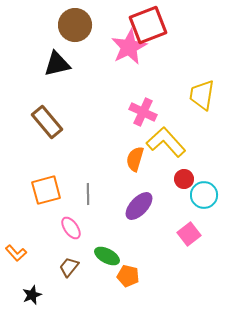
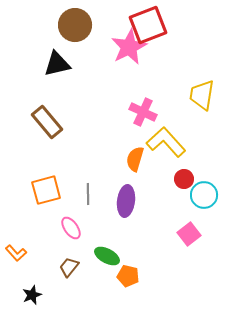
purple ellipse: moved 13 px left, 5 px up; rotated 36 degrees counterclockwise
